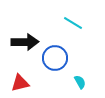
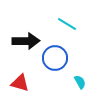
cyan line: moved 6 px left, 1 px down
black arrow: moved 1 px right, 1 px up
red triangle: rotated 30 degrees clockwise
